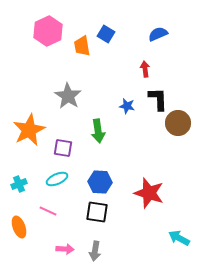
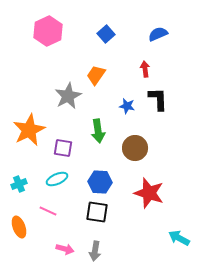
blue square: rotated 18 degrees clockwise
orange trapezoid: moved 14 px right, 29 px down; rotated 45 degrees clockwise
gray star: rotated 12 degrees clockwise
brown circle: moved 43 px left, 25 px down
pink arrow: rotated 12 degrees clockwise
